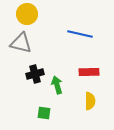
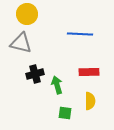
blue line: rotated 10 degrees counterclockwise
green square: moved 21 px right
